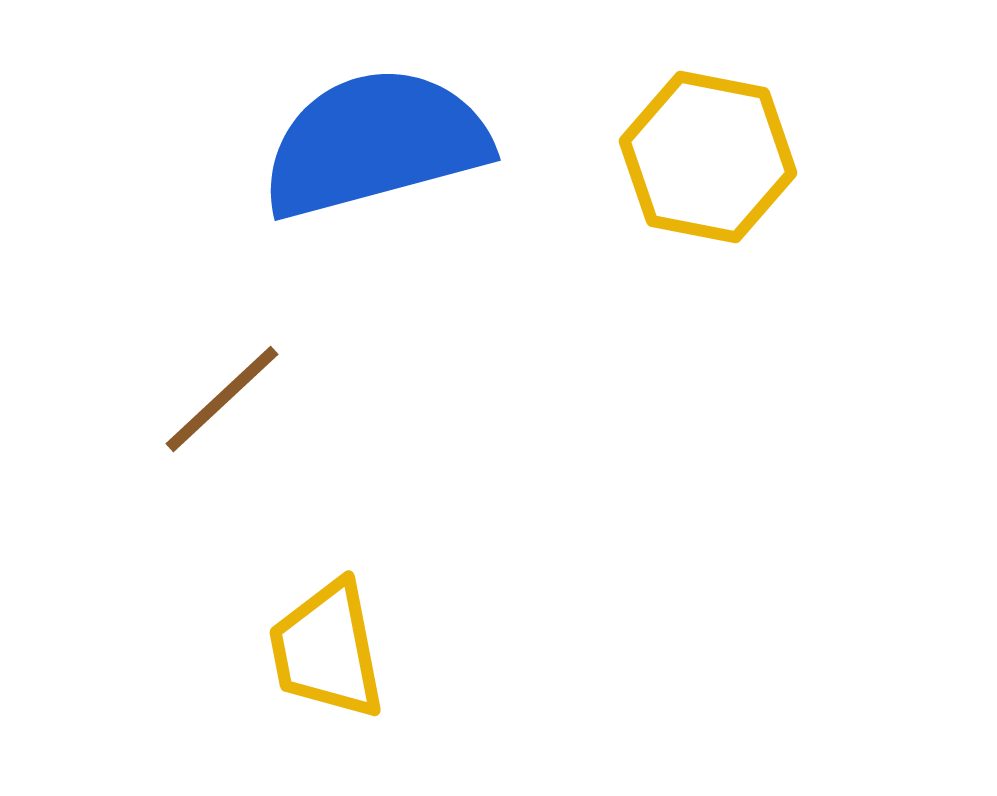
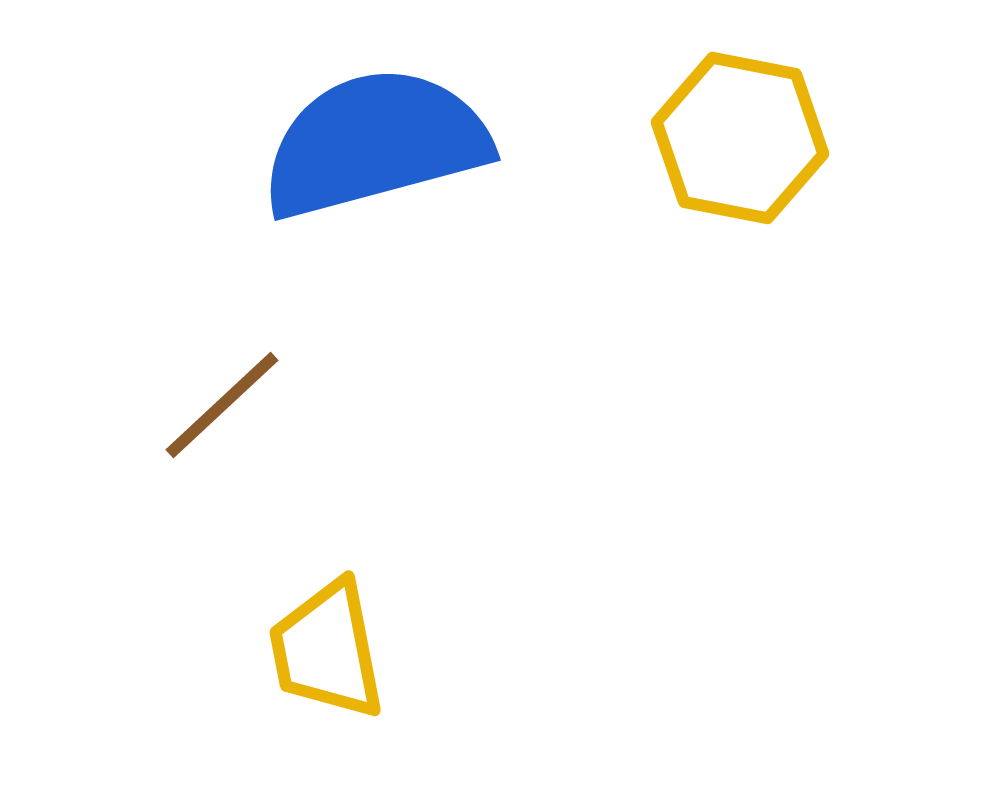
yellow hexagon: moved 32 px right, 19 px up
brown line: moved 6 px down
